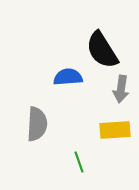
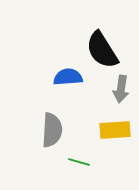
gray semicircle: moved 15 px right, 6 px down
green line: rotated 55 degrees counterclockwise
